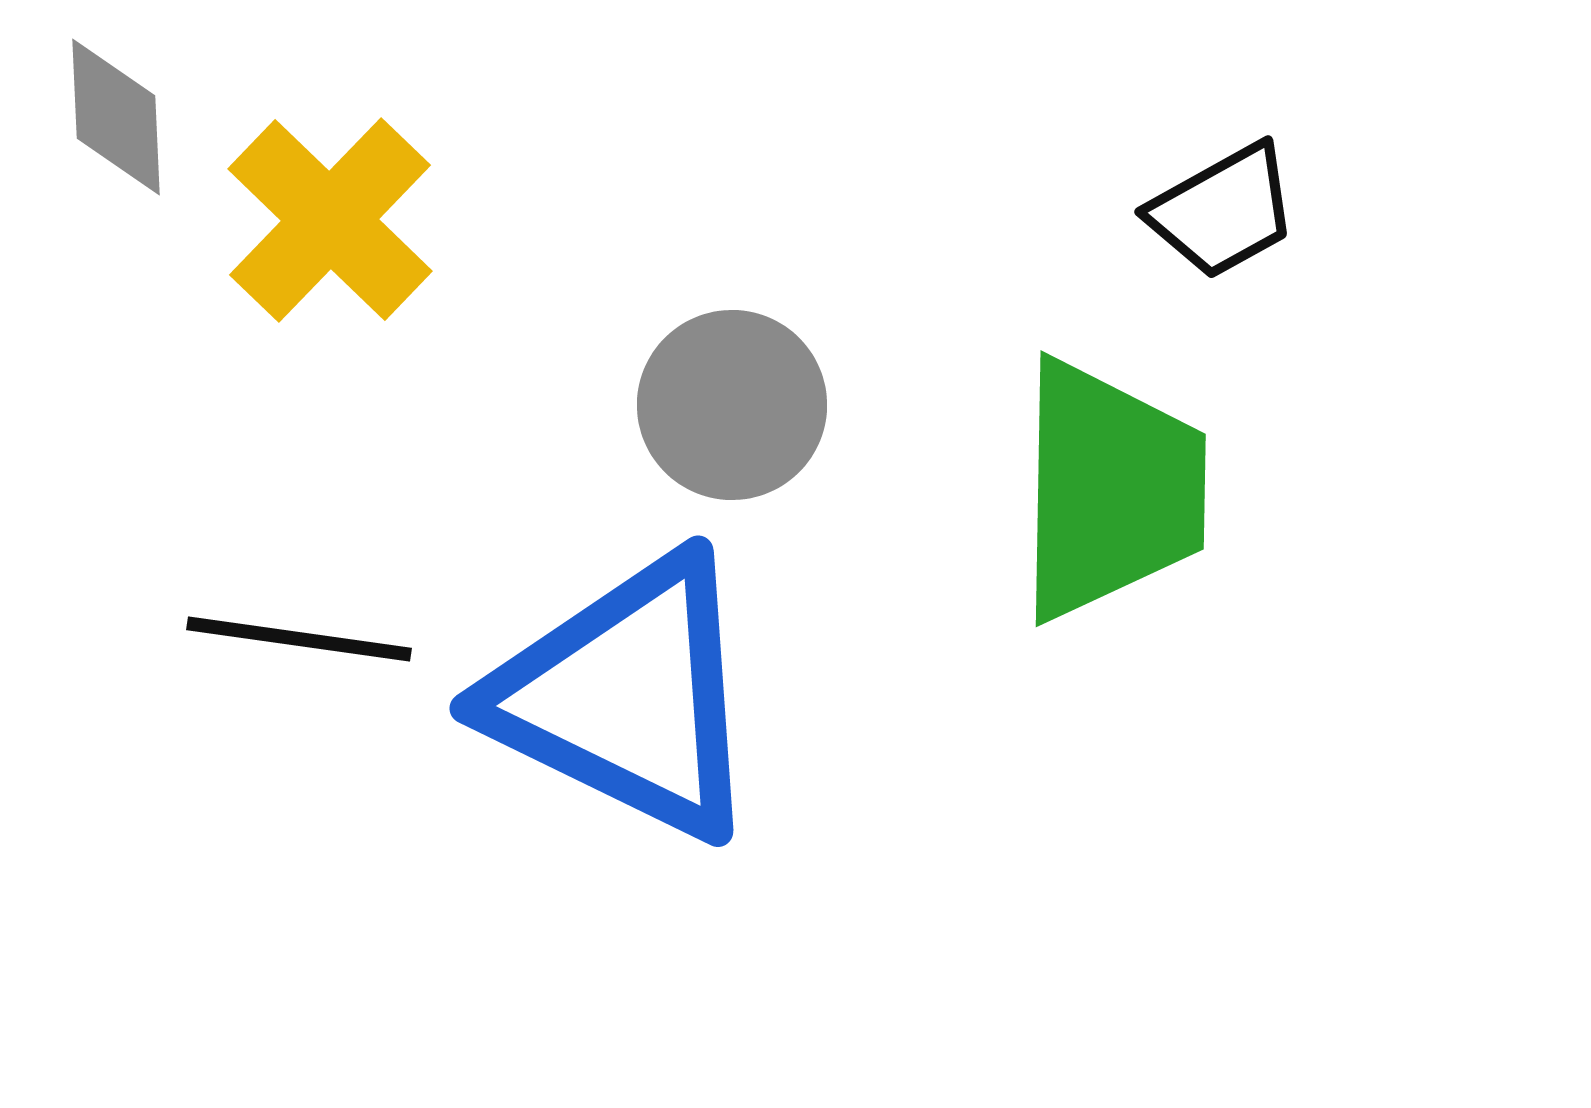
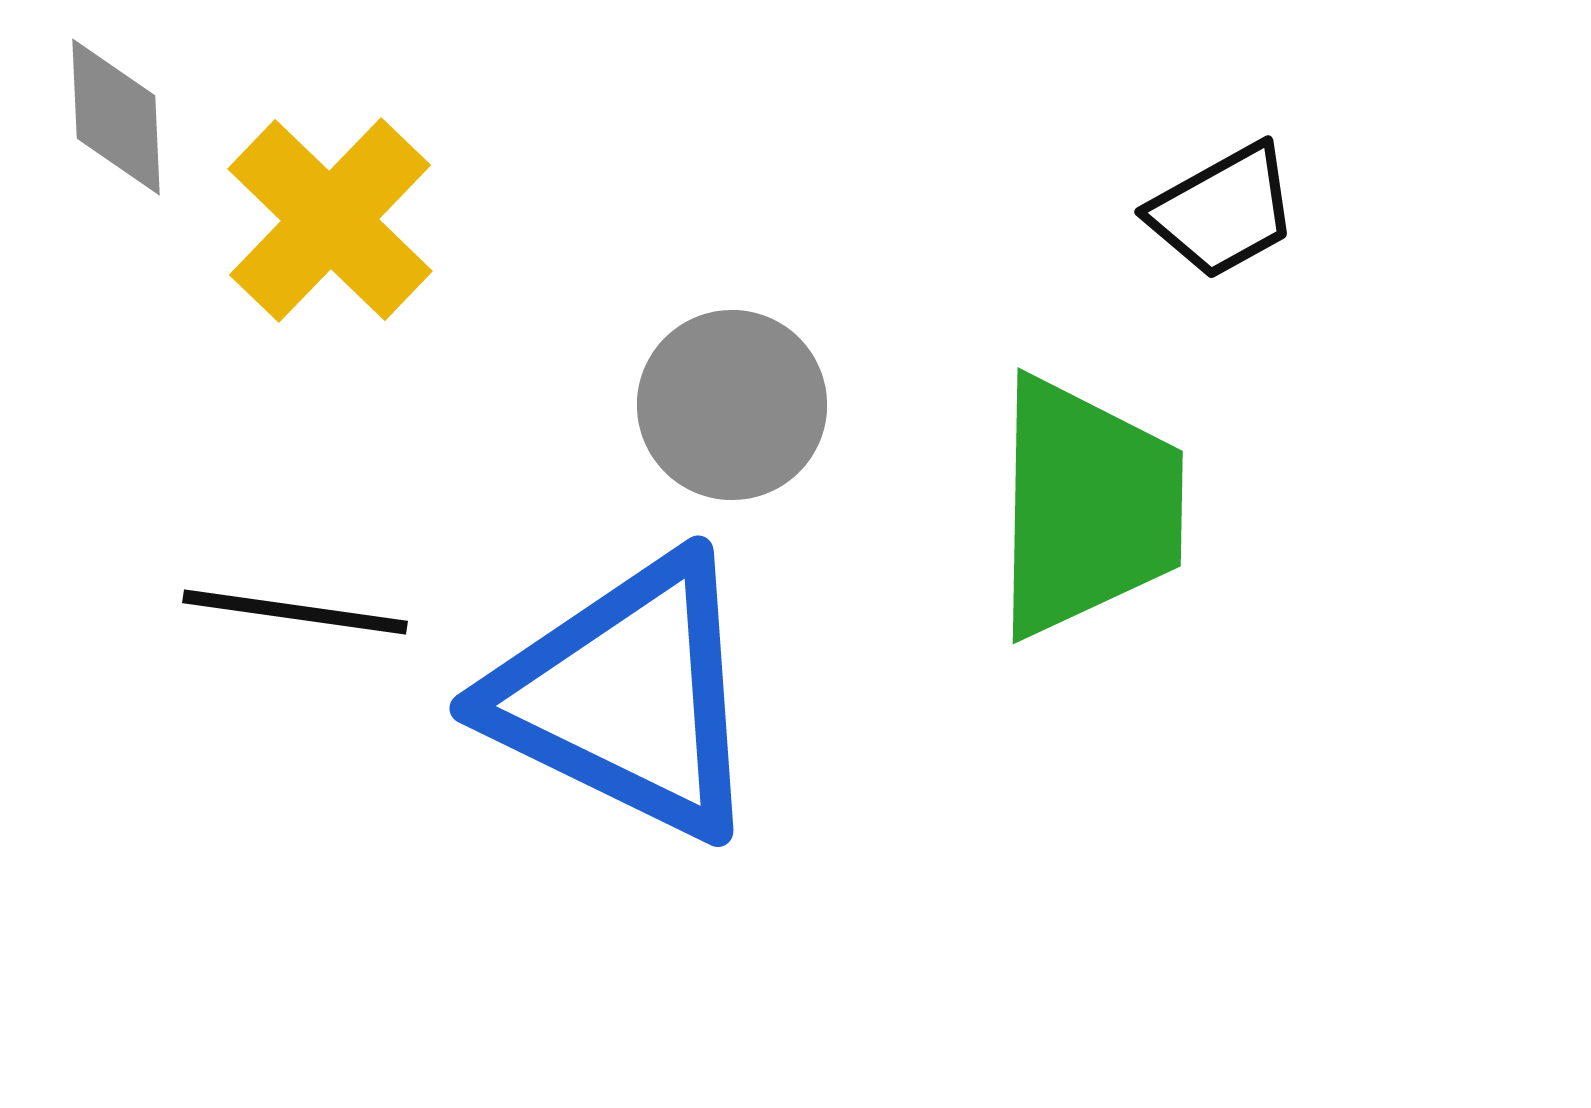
green trapezoid: moved 23 px left, 17 px down
black line: moved 4 px left, 27 px up
